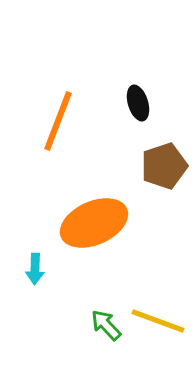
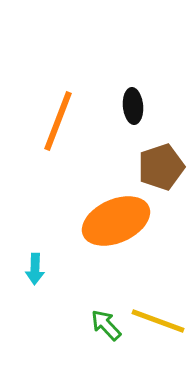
black ellipse: moved 5 px left, 3 px down; rotated 12 degrees clockwise
brown pentagon: moved 3 px left, 1 px down
orange ellipse: moved 22 px right, 2 px up
